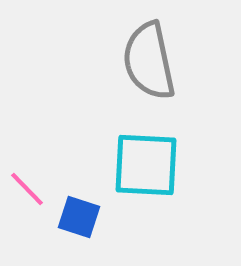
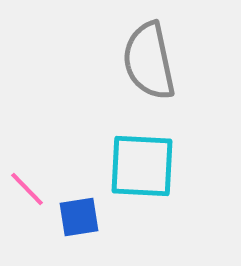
cyan square: moved 4 px left, 1 px down
blue square: rotated 27 degrees counterclockwise
